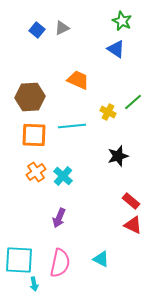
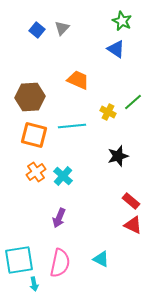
gray triangle: rotated 21 degrees counterclockwise
orange square: rotated 12 degrees clockwise
cyan square: rotated 12 degrees counterclockwise
